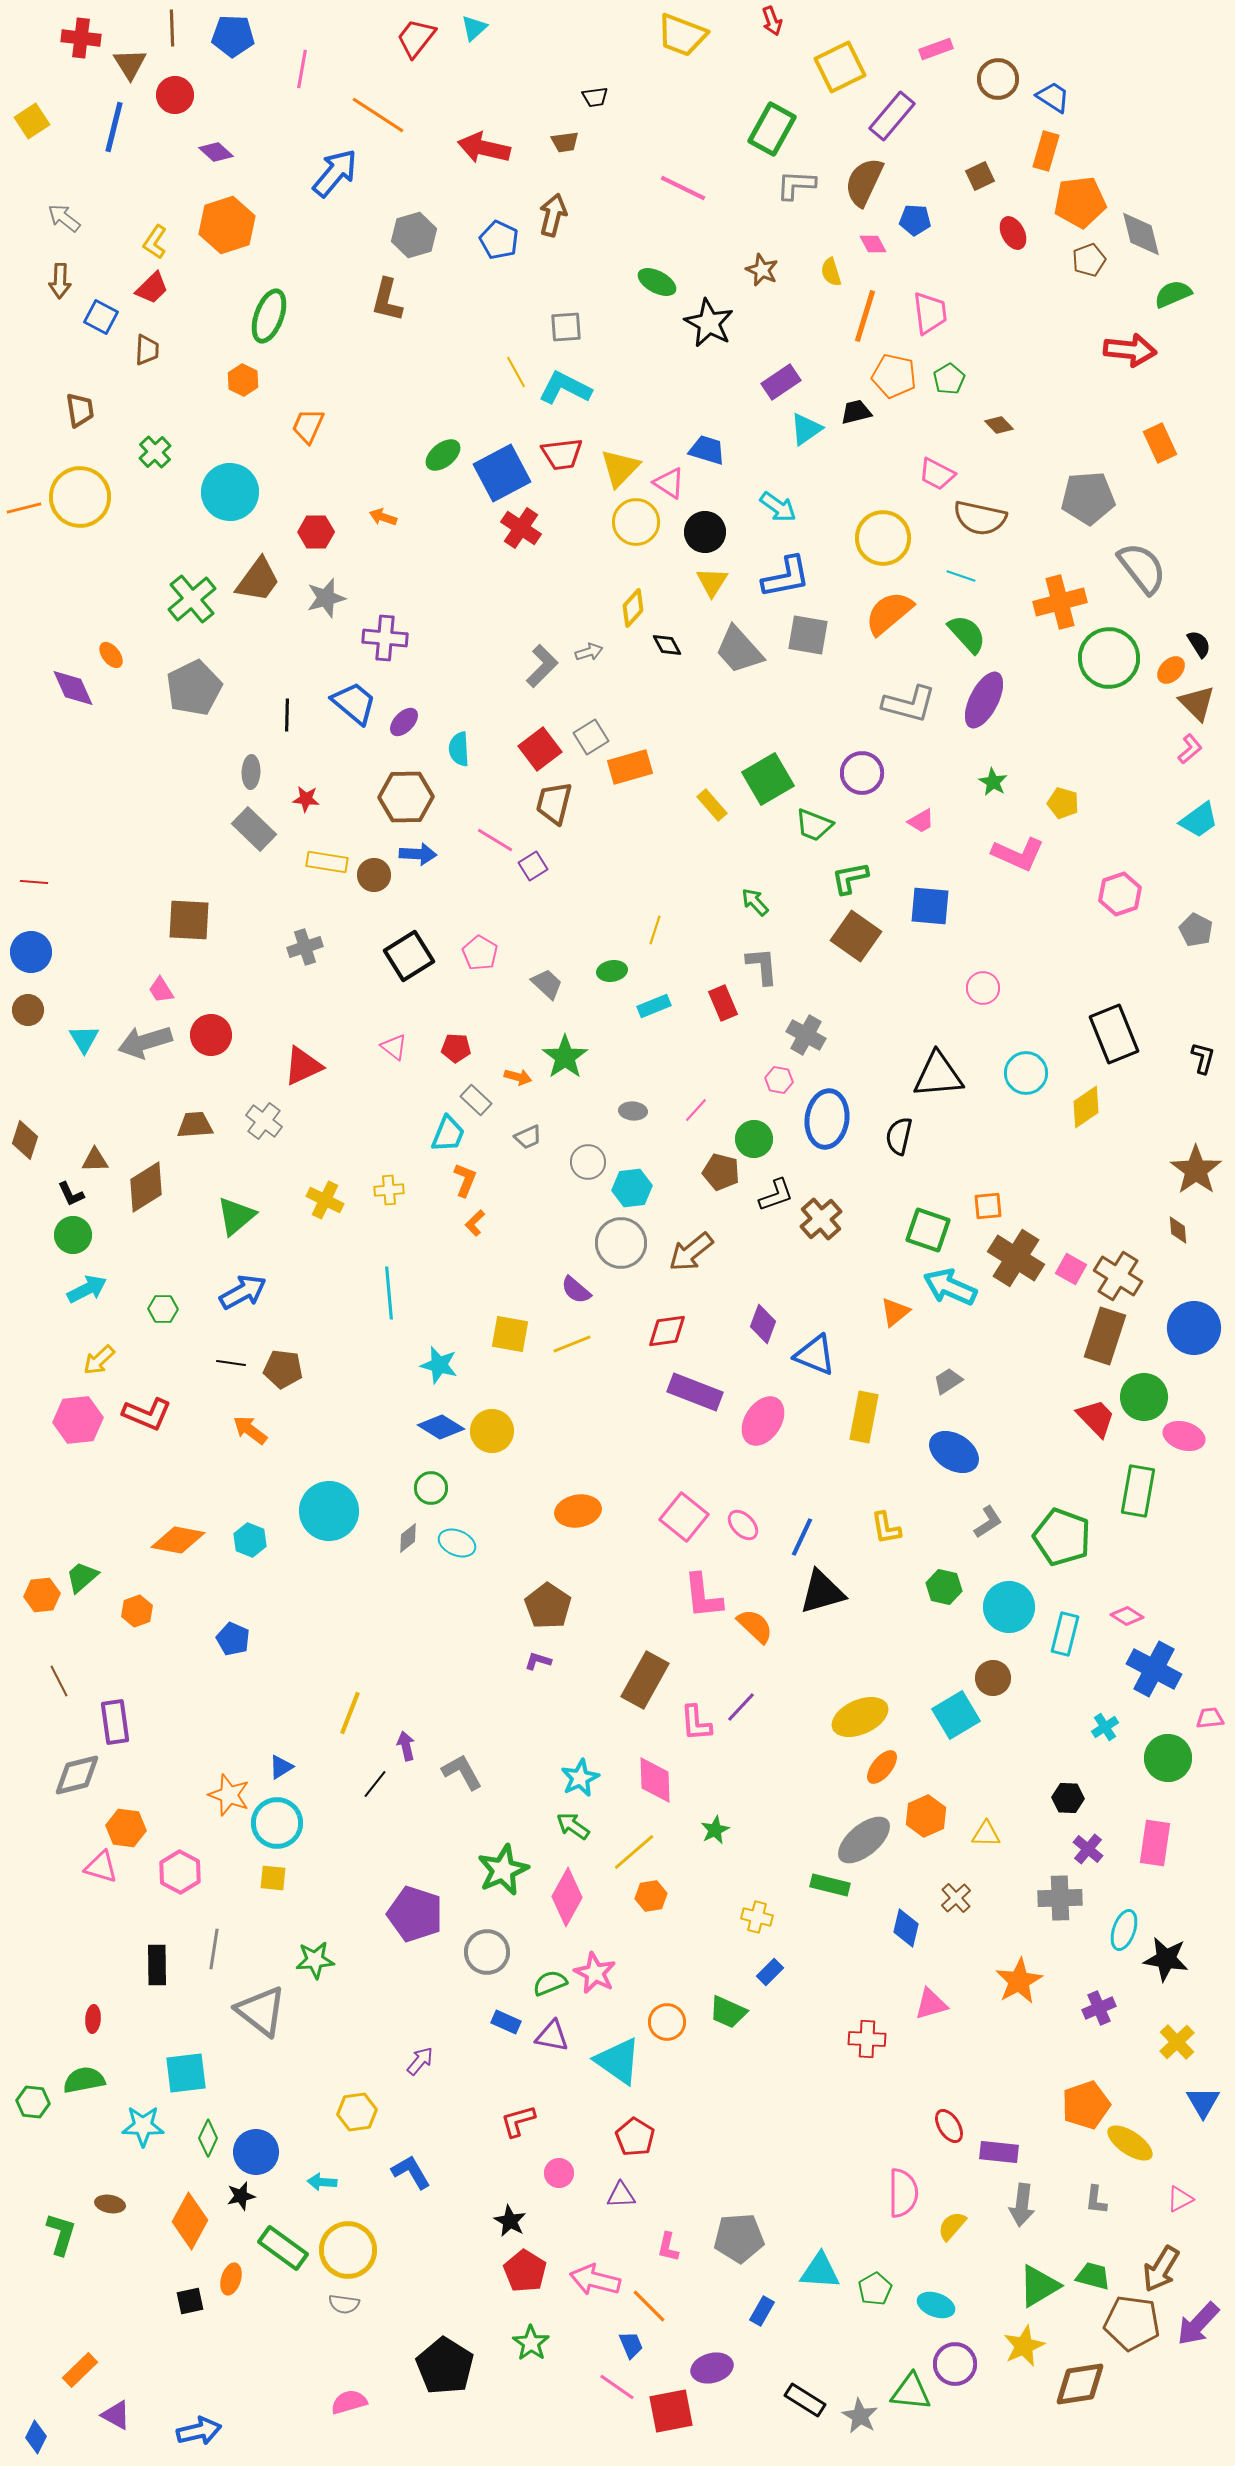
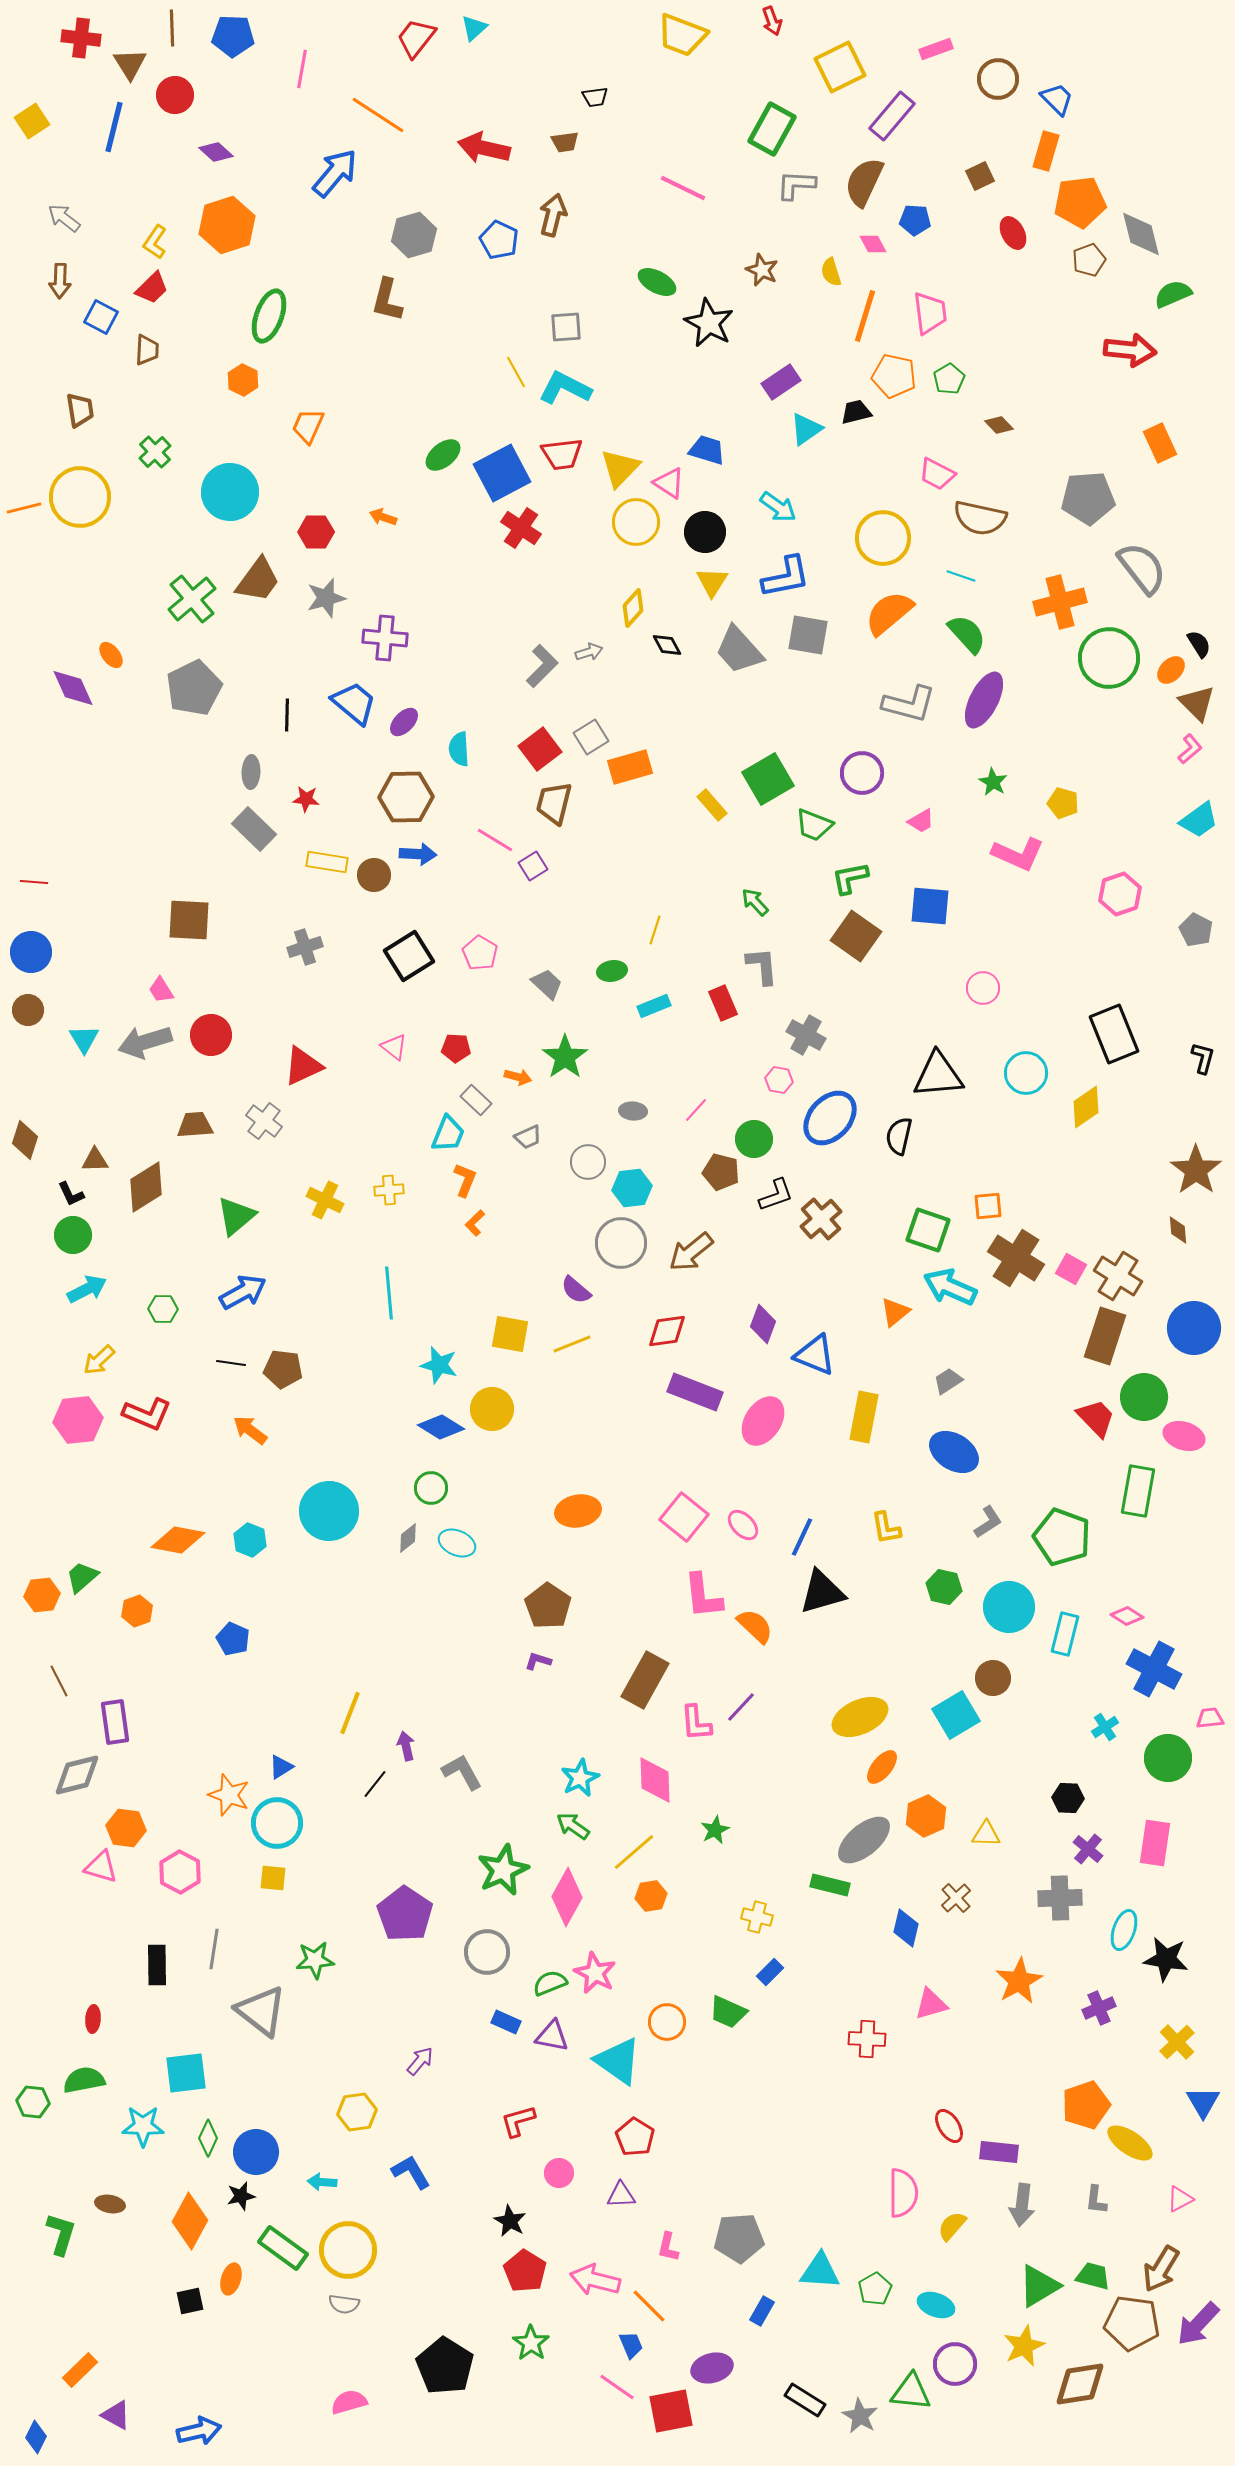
blue trapezoid at (1053, 97): moved 4 px right, 2 px down; rotated 12 degrees clockwise
blue ellipse at (827, 1119): moved 3 px right, 1 px up; rotated 34 degrees clockwise
yellow circle at (492, 1431): moved 22 px up
purple pentagon at (415, 1914): moved 10 px left; rotated 16 degrees clockwise
